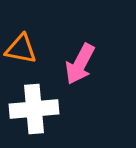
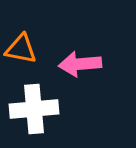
pink arrow: rotated 57 degrees clockwise
